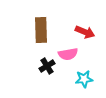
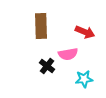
brown rectangle: moved 4 px up
black cross: rotated 21 degrees counterclockwise
